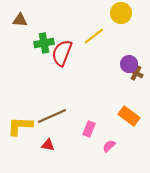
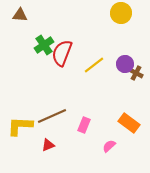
brown triangle: moved 5 px up
yellow line: moved 29 px down
green cross: moved 2 px down; rotated 24 degrees counterclockwise
purple circle: moved 4 px left
orange rectangle: moved 7 px down
pink rectangle: moved 5 px left, 4 px up
red triangle: rotated 32 degrees counterclockwise
